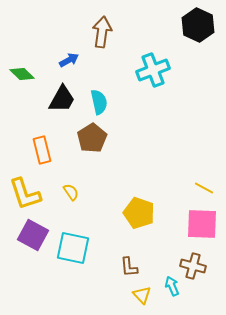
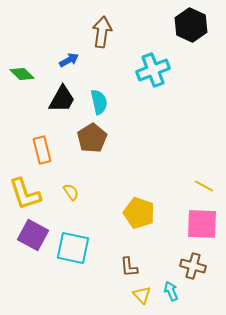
black hexagon: moved 7 px left
yellow line: moved 2 px up
cyan arrow: moved 1 px left, 5 px down
